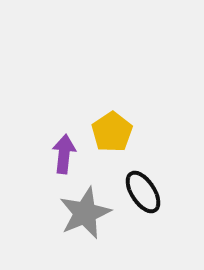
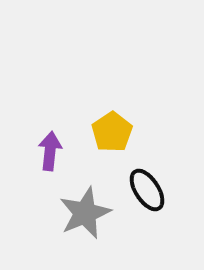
purple arrow: moved 14 px left, 3 px up
black ellipse: moved 4 px right, 2 px up
